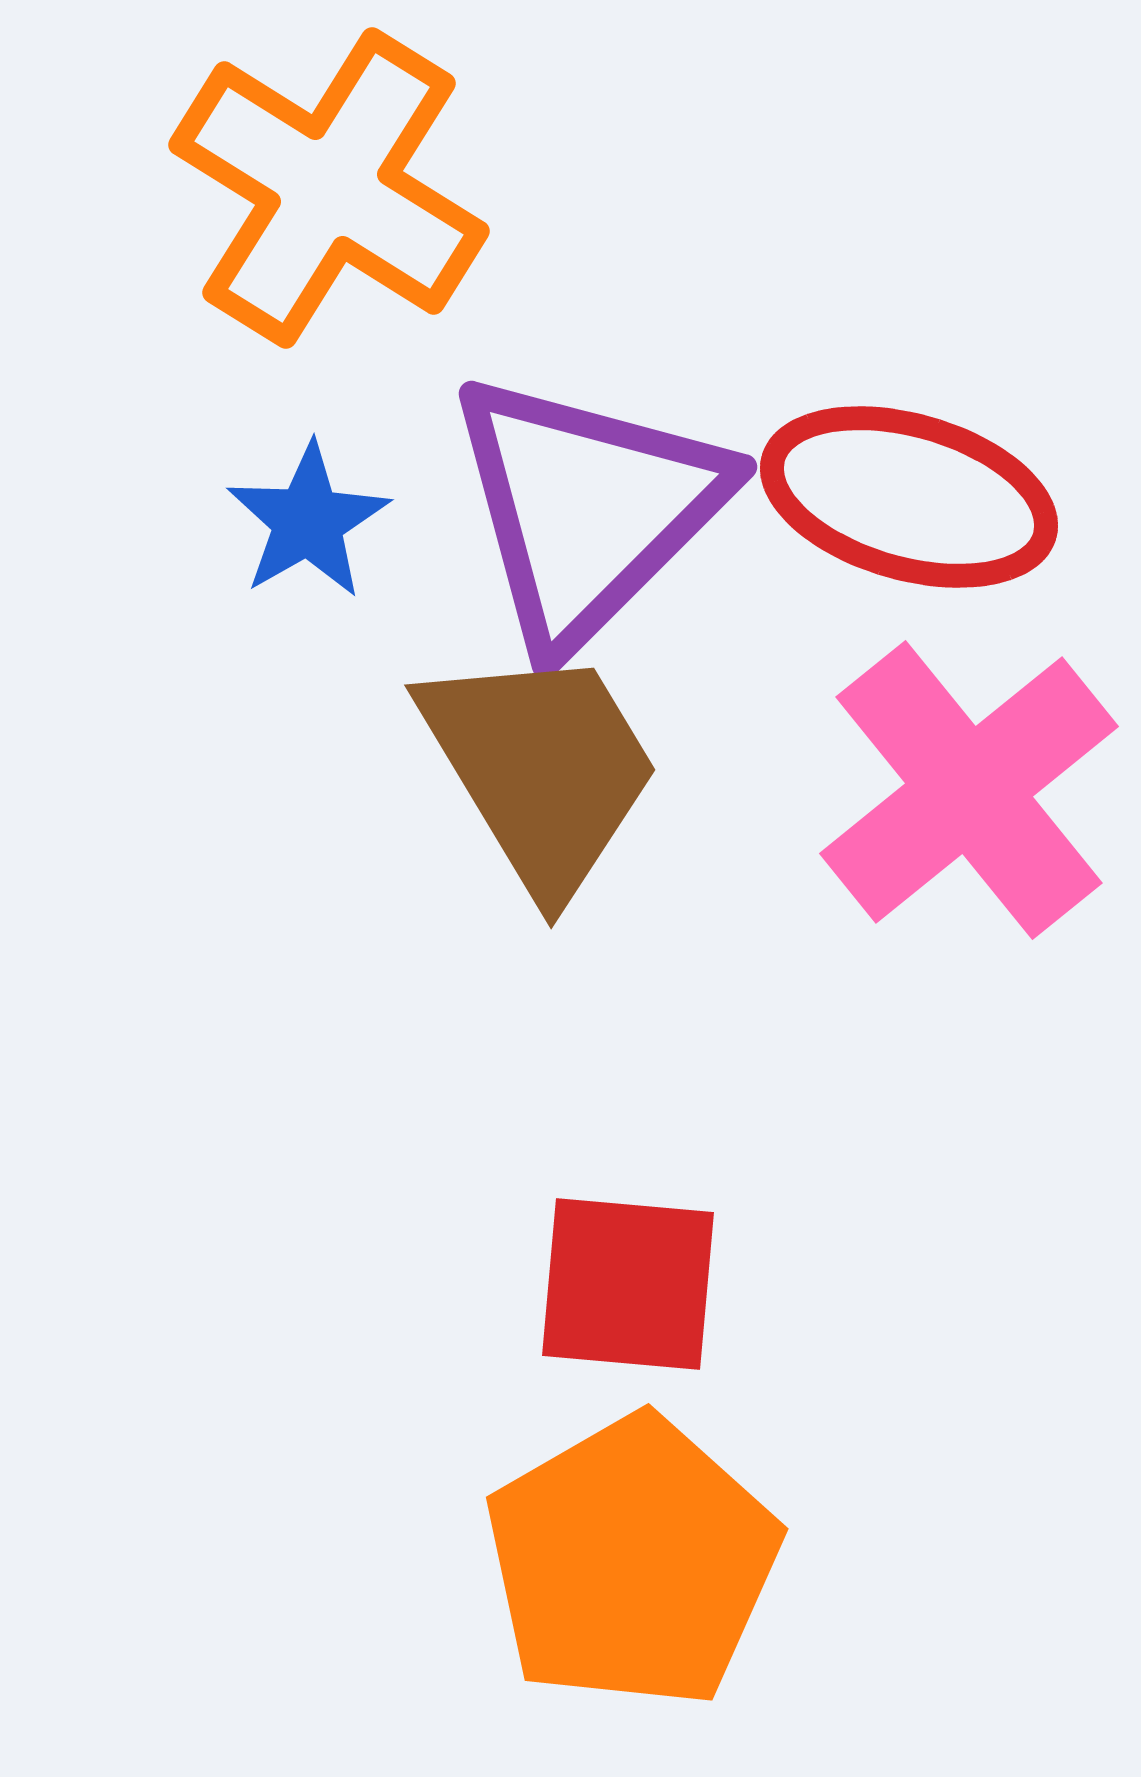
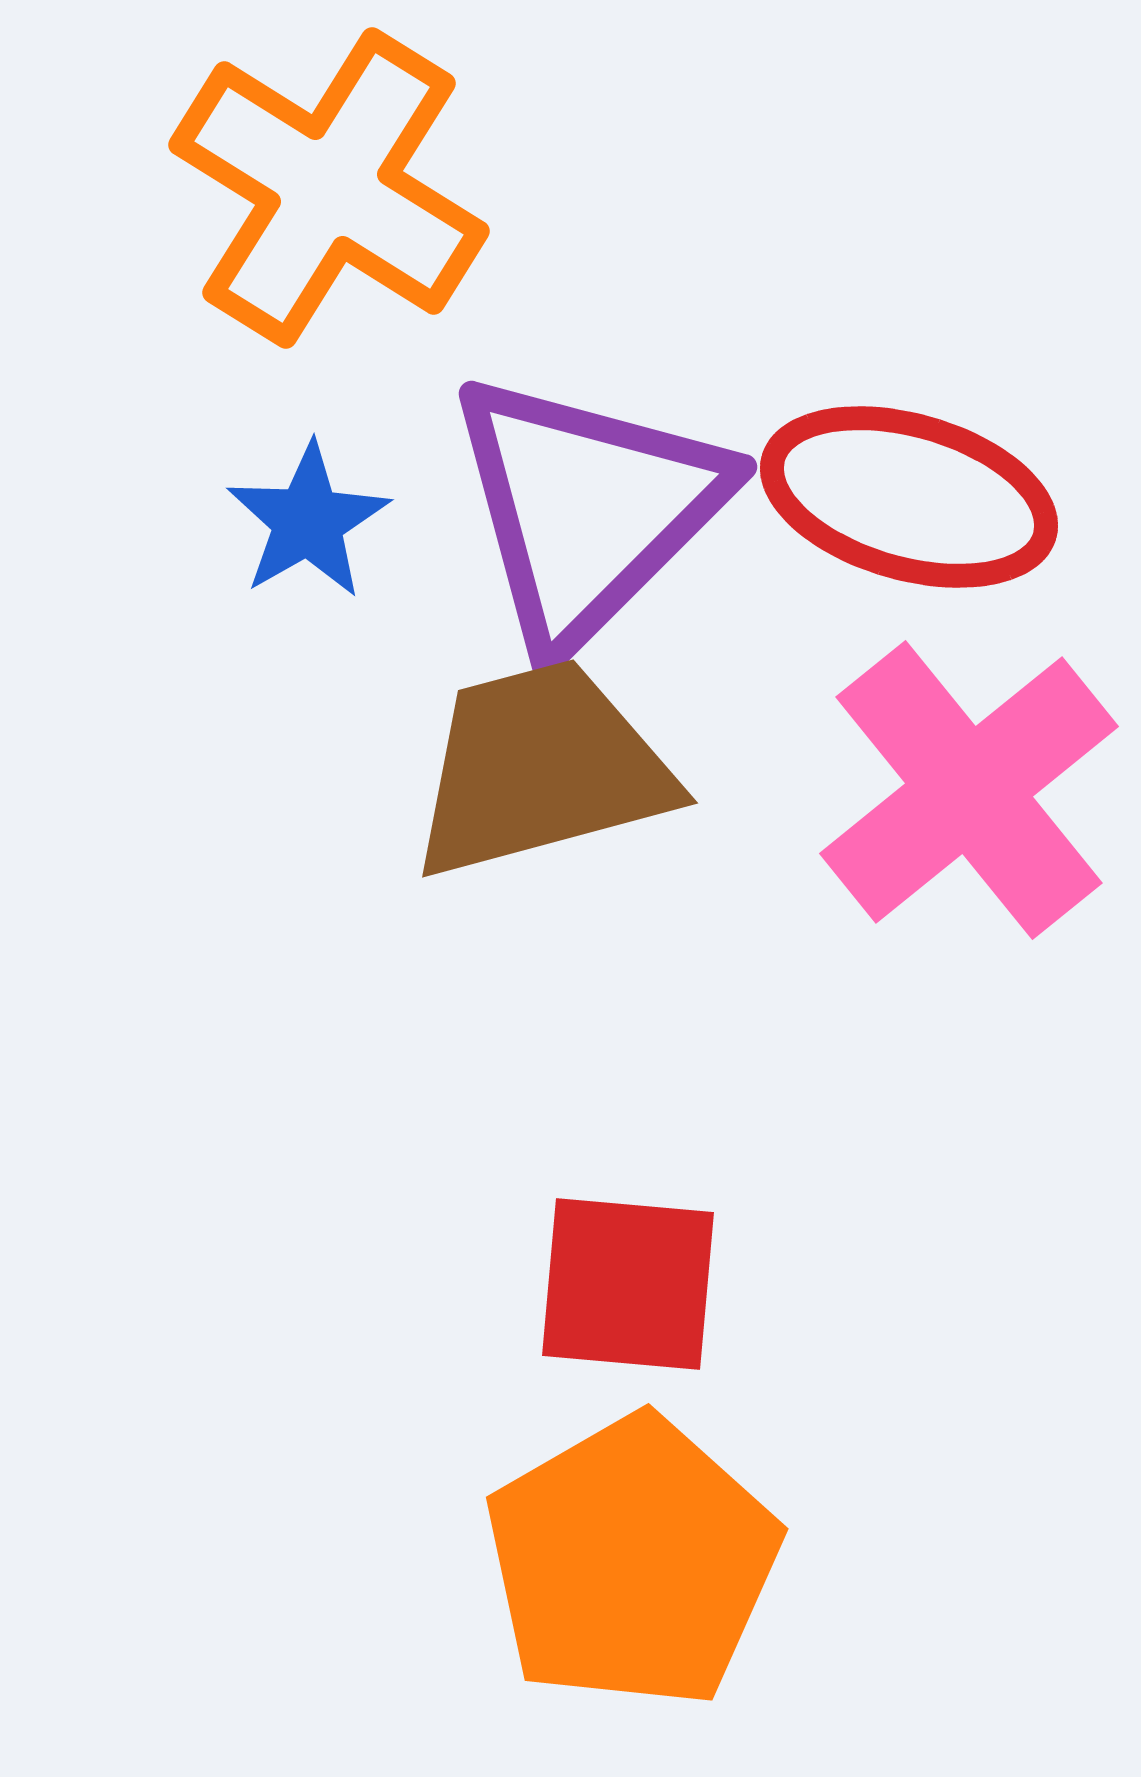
brown trapezoid: rotated 74 degrees counterclockwise
